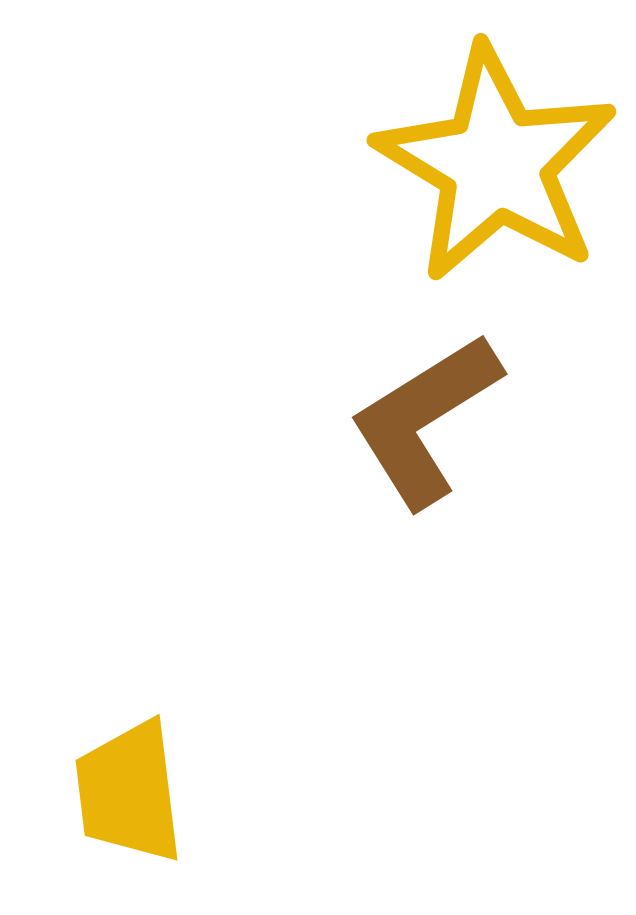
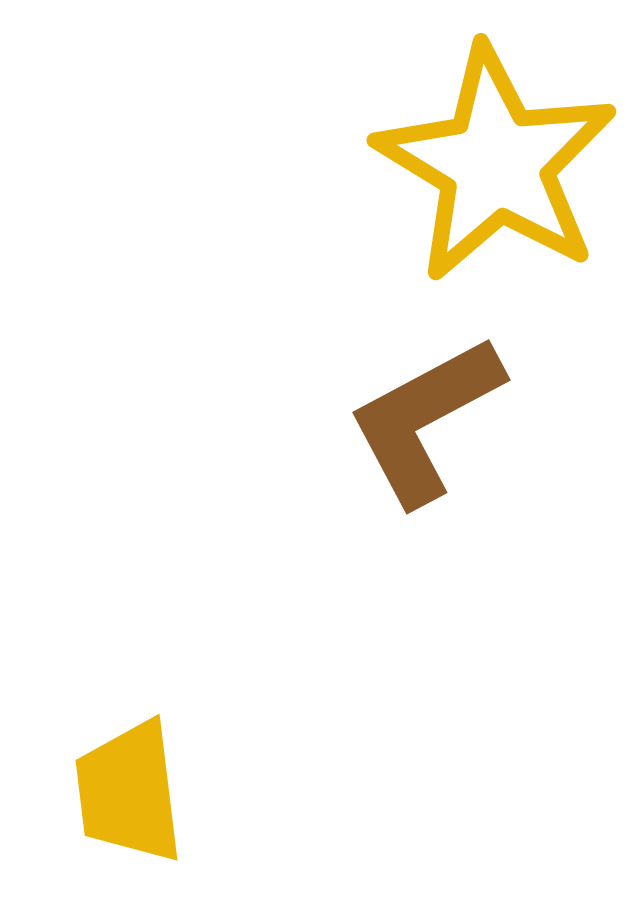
brown L-shape: rotated 4 degrees clockwise
